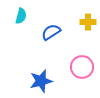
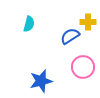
cyan semicircle: moved 8 px right, 8 px down
blue semicircle: moved 19 px right, 4 px down
pink circle: moved 1 px right
